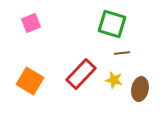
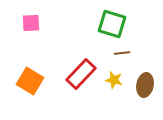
pink square: rotated 18 degrees clockwise
brown ellipse: moved 5 px right, 4 px up
